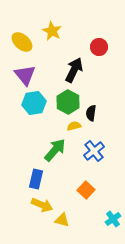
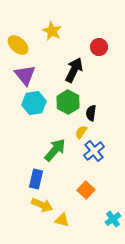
yellow ellipse: moved 4 px left, 3 px down
yellow semicircle: moved 7 px right, 6 px down; rotated 40 degrees counterclockwise
